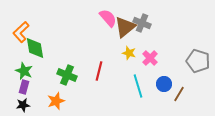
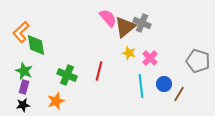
green diamond: moved 1 px right, 3 px up
cyan line: moved 3 px right; rotated 10 degrees clockwise
